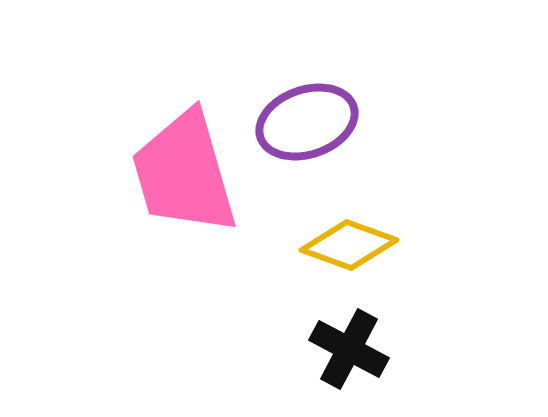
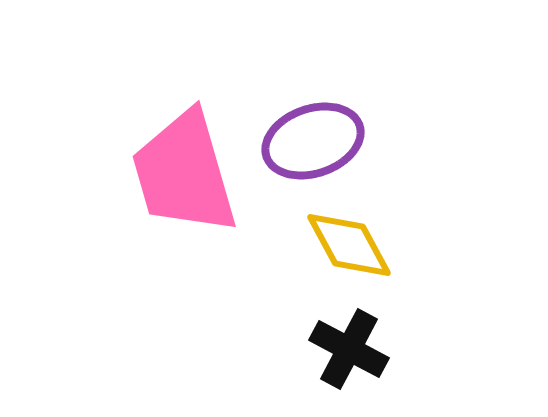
purple ellipse: moved 6 px right, 19 px down
yellow diamond: rotated 42 degrees clockwise
